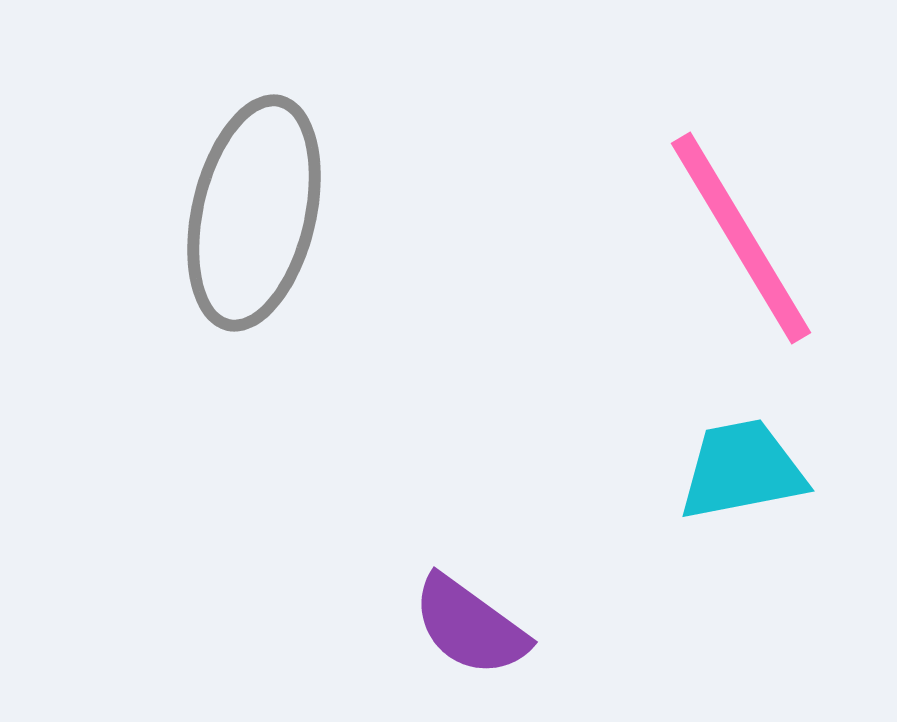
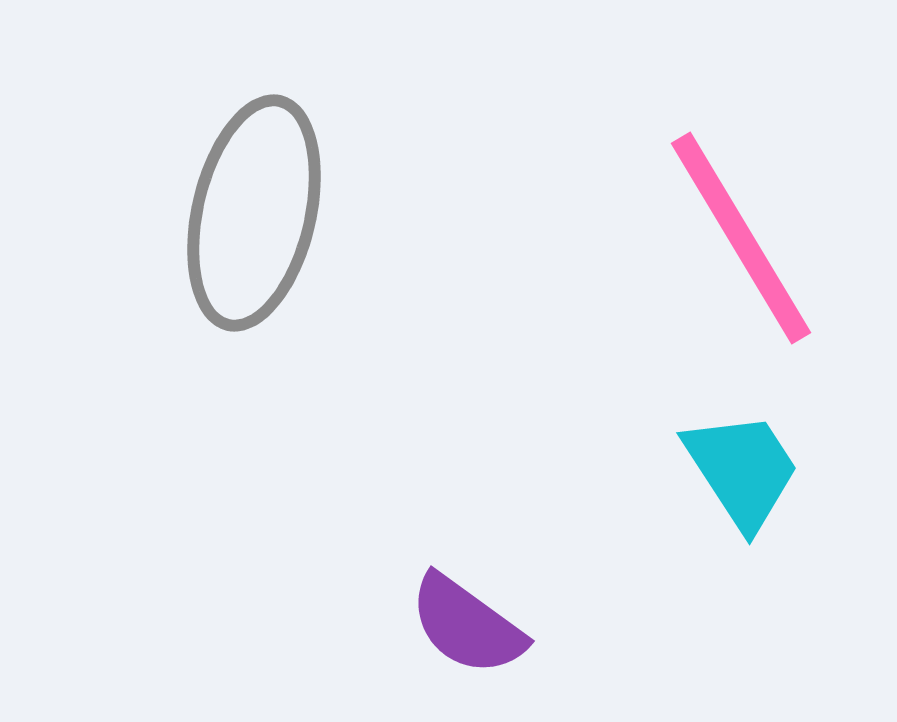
cyan trapezoid: rotated 68 degrees clockwise
purple semicircle: moved 3 px left, 1 px up
